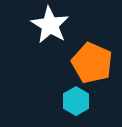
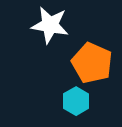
white star: rotated 21 degrees counterclockwise
